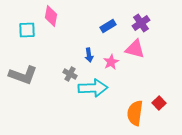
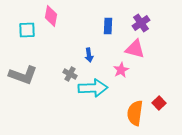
blue rectangle: rotated 56 degrees counterclockwise
pink star: moved 10 px right, 8 px down
